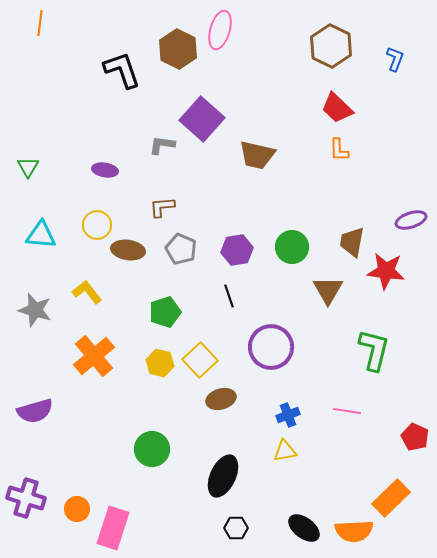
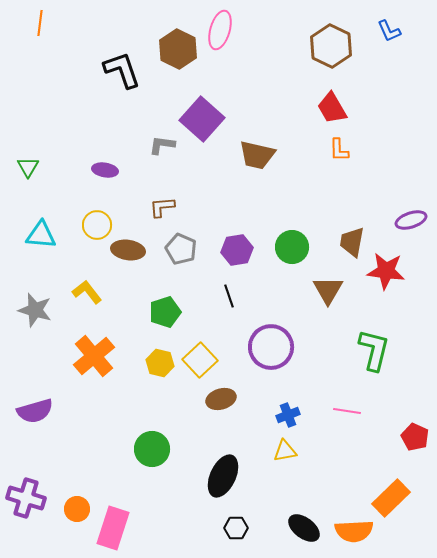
blue L-shape at (395, 59): moved 6 px left, 28 px up; rotated 135 degrees clockwise
red trapezoid at (337, 108): moved 5 px left; rotated 16 degrees clockwise
